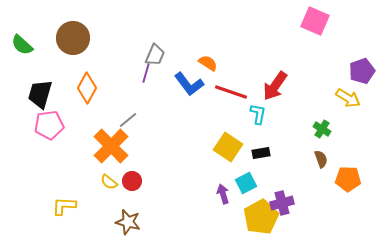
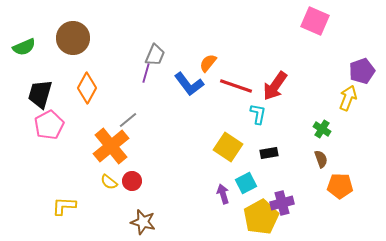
green semicircle: moved 2 px right, 2 px down; rotated 65 degrees counterclockwise
orange semicircle: rotated 84 degrees counterclockwise
red line: moved 5 px right, 6 px up
yellow arrow: rotated 100 degrees counterclockwise
pink pentagon: rotated 20 degrees counterclockwise
orange cross: rotated 6 degrees clockwise
black rectangle: moved 8 px right
orange pentagon: moved 8 px left, 7 px down
brown star: moved 15 px right
